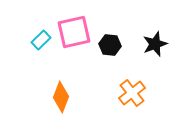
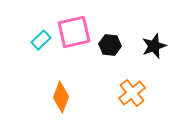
black star: moved 1 px left, 2 px down
